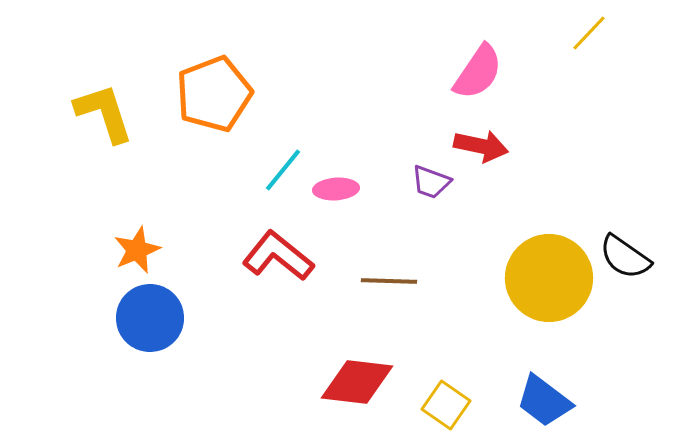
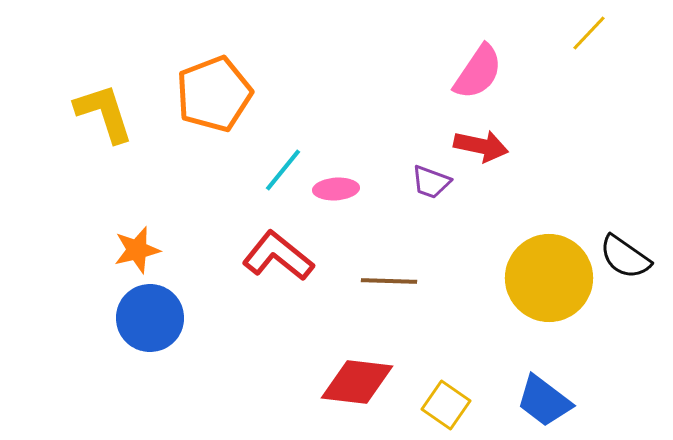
orange star: rotated 9 degrees clockwise
